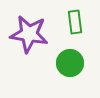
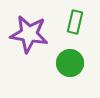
green rectangle: rotated 20 degrees clockwise
